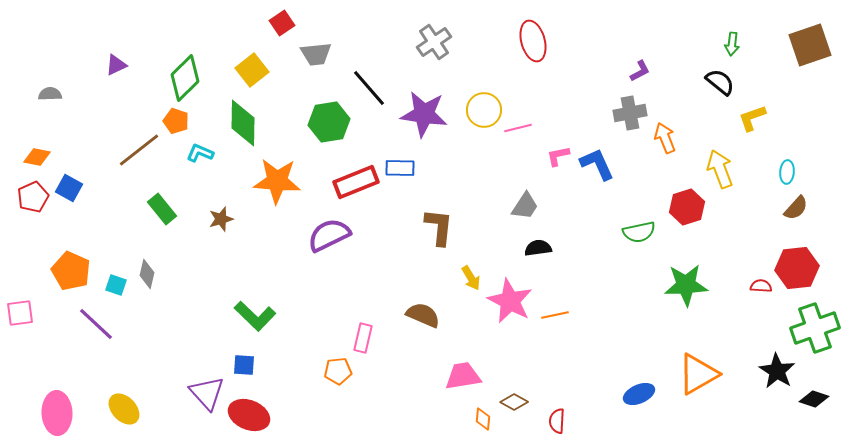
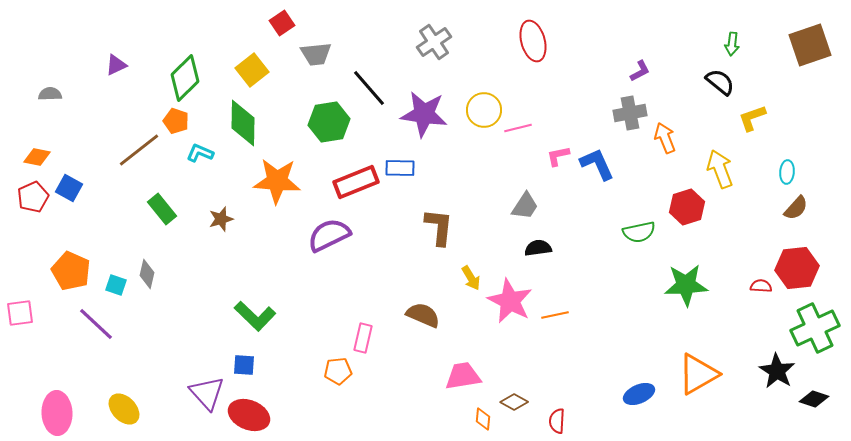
green cross at (815, 328): rotated 6 degrees counterclockwise
